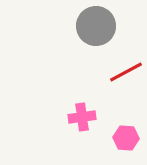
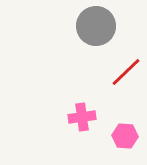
red line: rotated 16 degrees counterclockwise
pink hexagon: moved 1 px left, 2 px up
